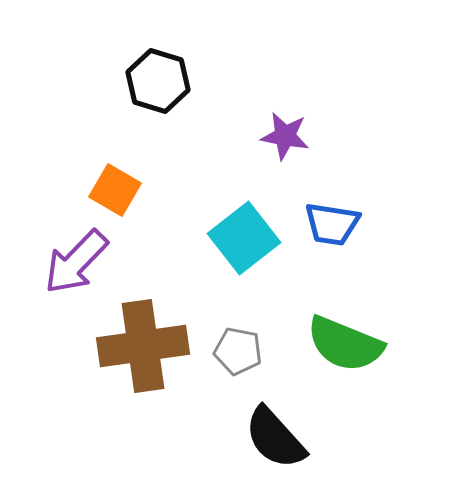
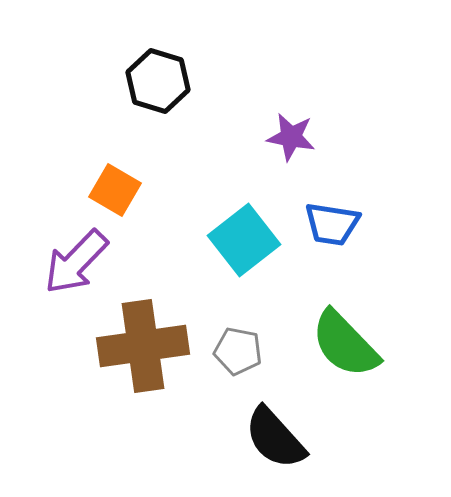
purple star: moved 6 px right, 1 px down
cyan square: moved 2 px down
green semicircle: rotated 24 degrees clockwise
